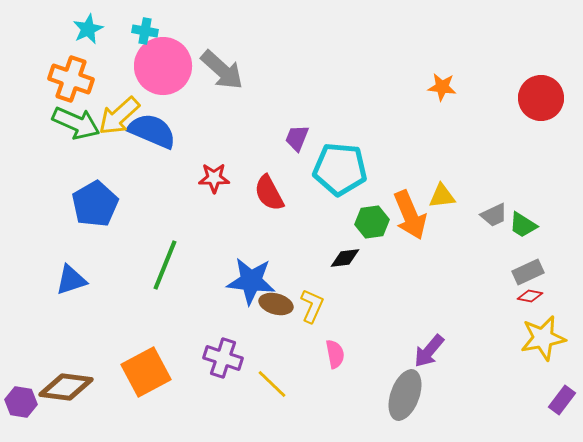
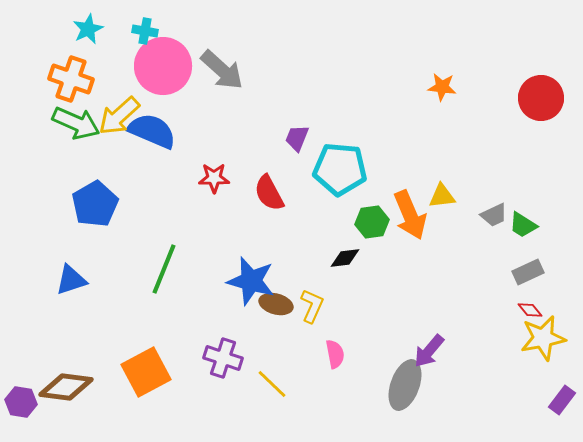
green line: moved 1 px left, 4 px down
blue star: rotated 9 degrees clockwise
red diamond: moved 14 px down; rotated 40 degrees clockwise
gray ellipse: moved 10 px up
